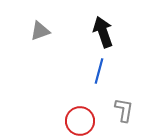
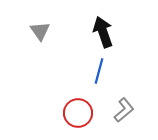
gray triangle: rotated 45 degrees counterclockwise
gray L-shape: rotated 40 degrees clockwise
red circle: moved 2 px left, 8 px up
